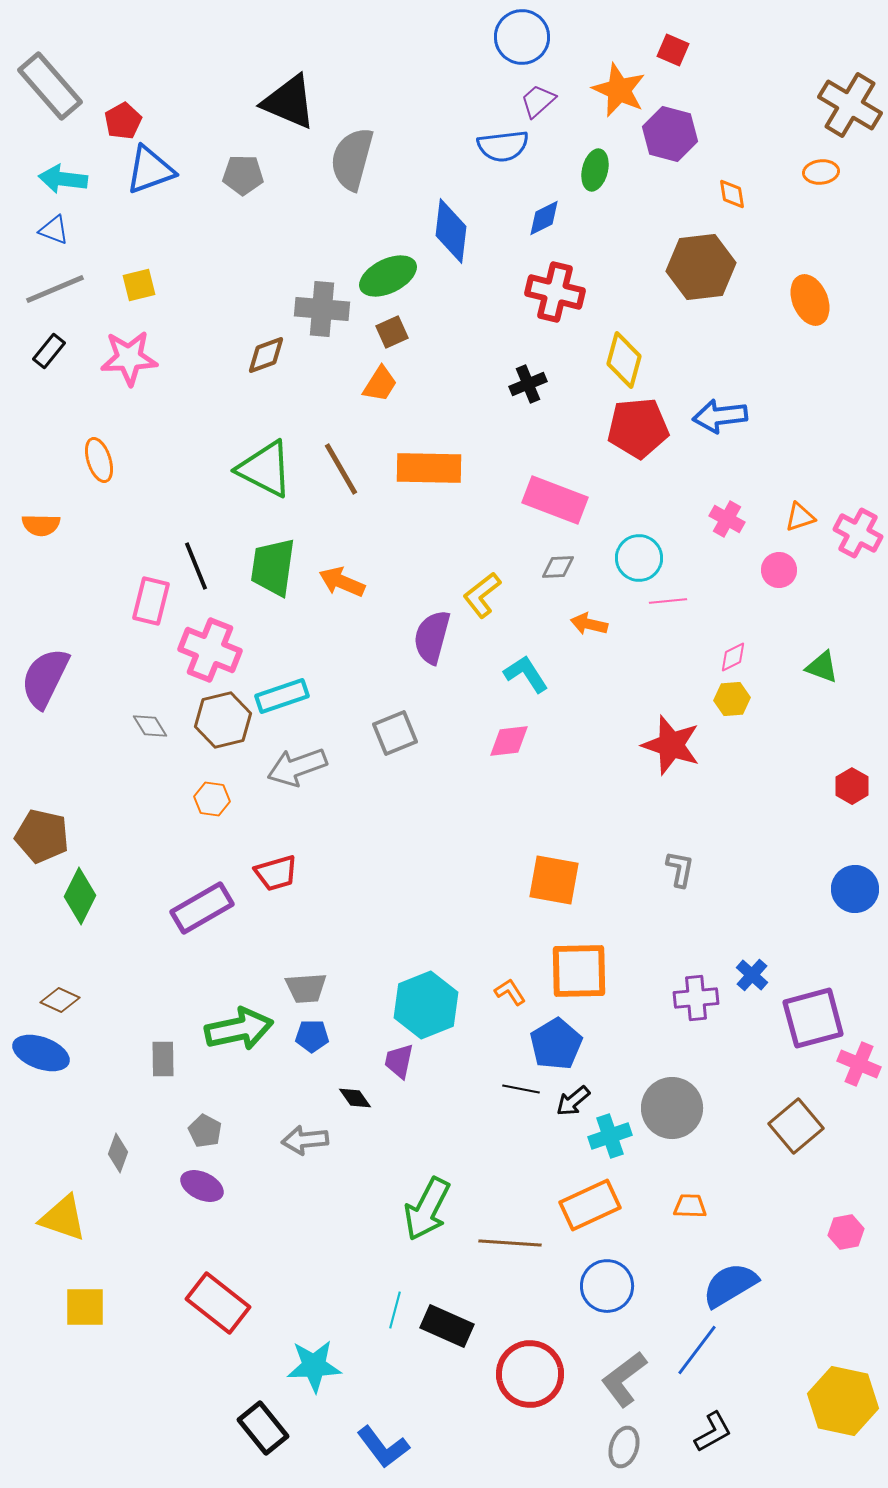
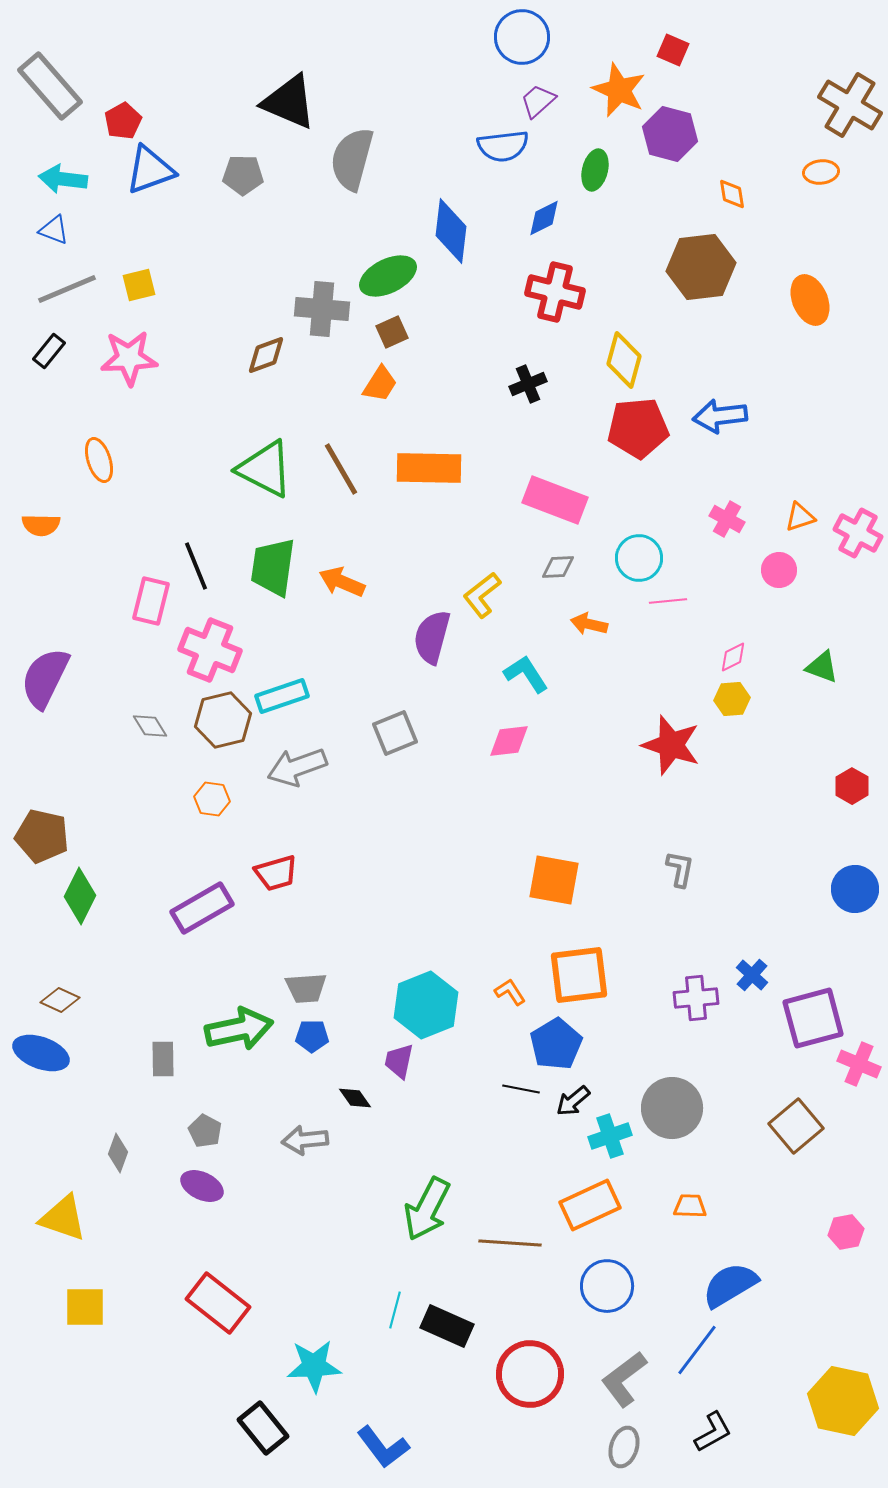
gray line at (55, 289): moved 12 px right
orange square at (579, 971): moved 4 px down; rotated 6 degrees counterclockwise
